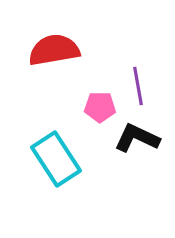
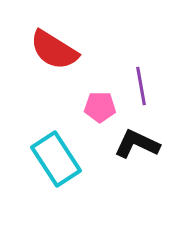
red semicircle: rotated 138 degrees counterclockwise
purple line: moved 3 px right
black L-shape: moved 6 px down
